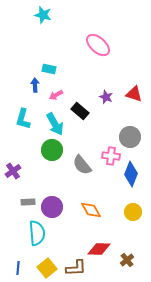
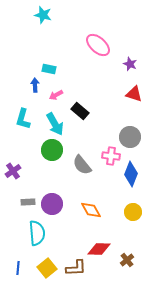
purple star: moved 24 px right, 33 px up
purple circle: moved 3 px up
